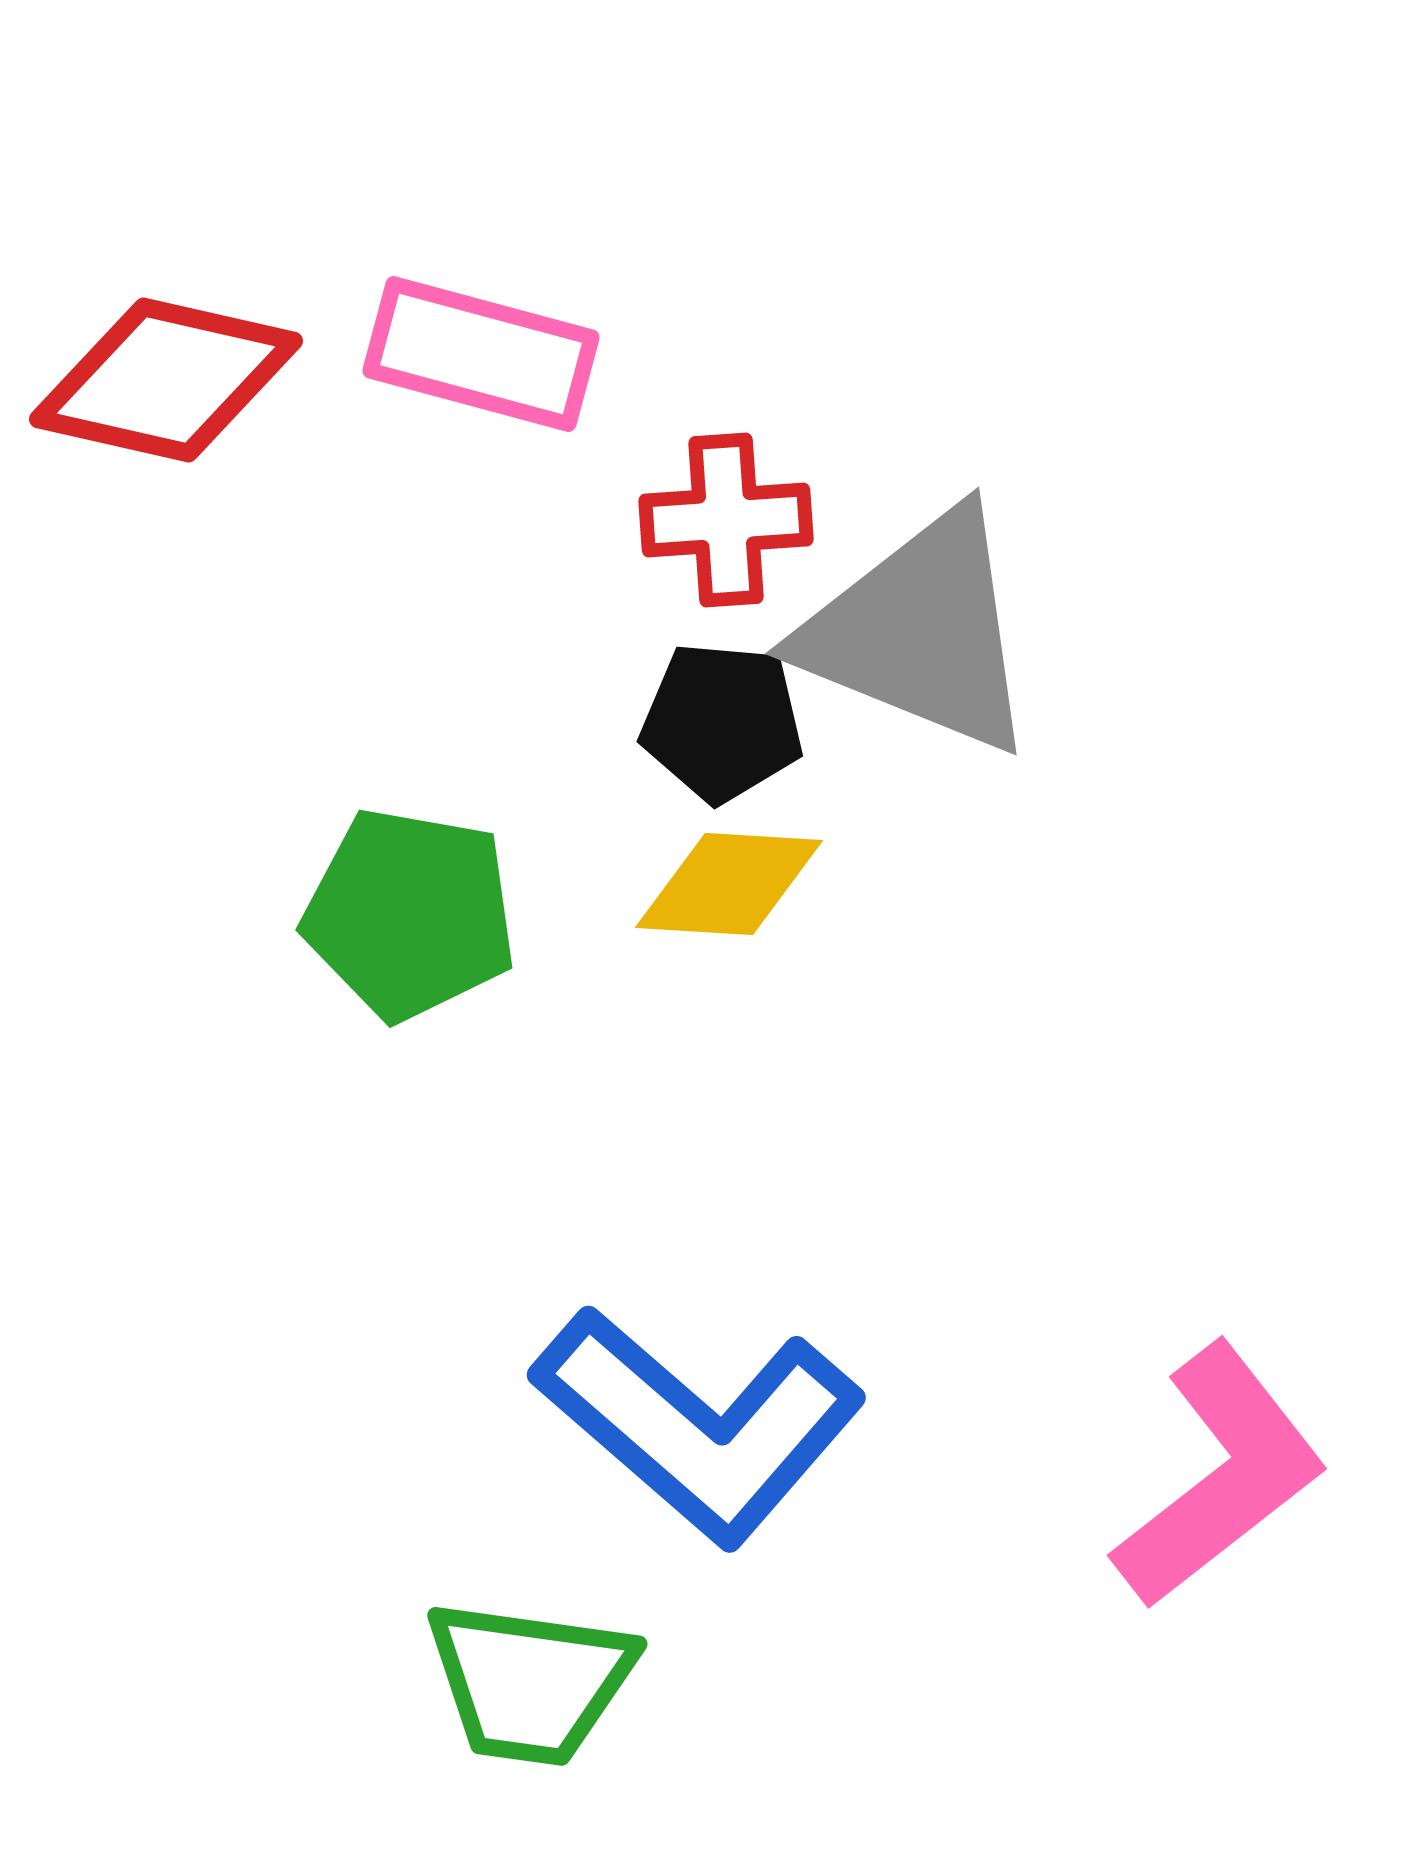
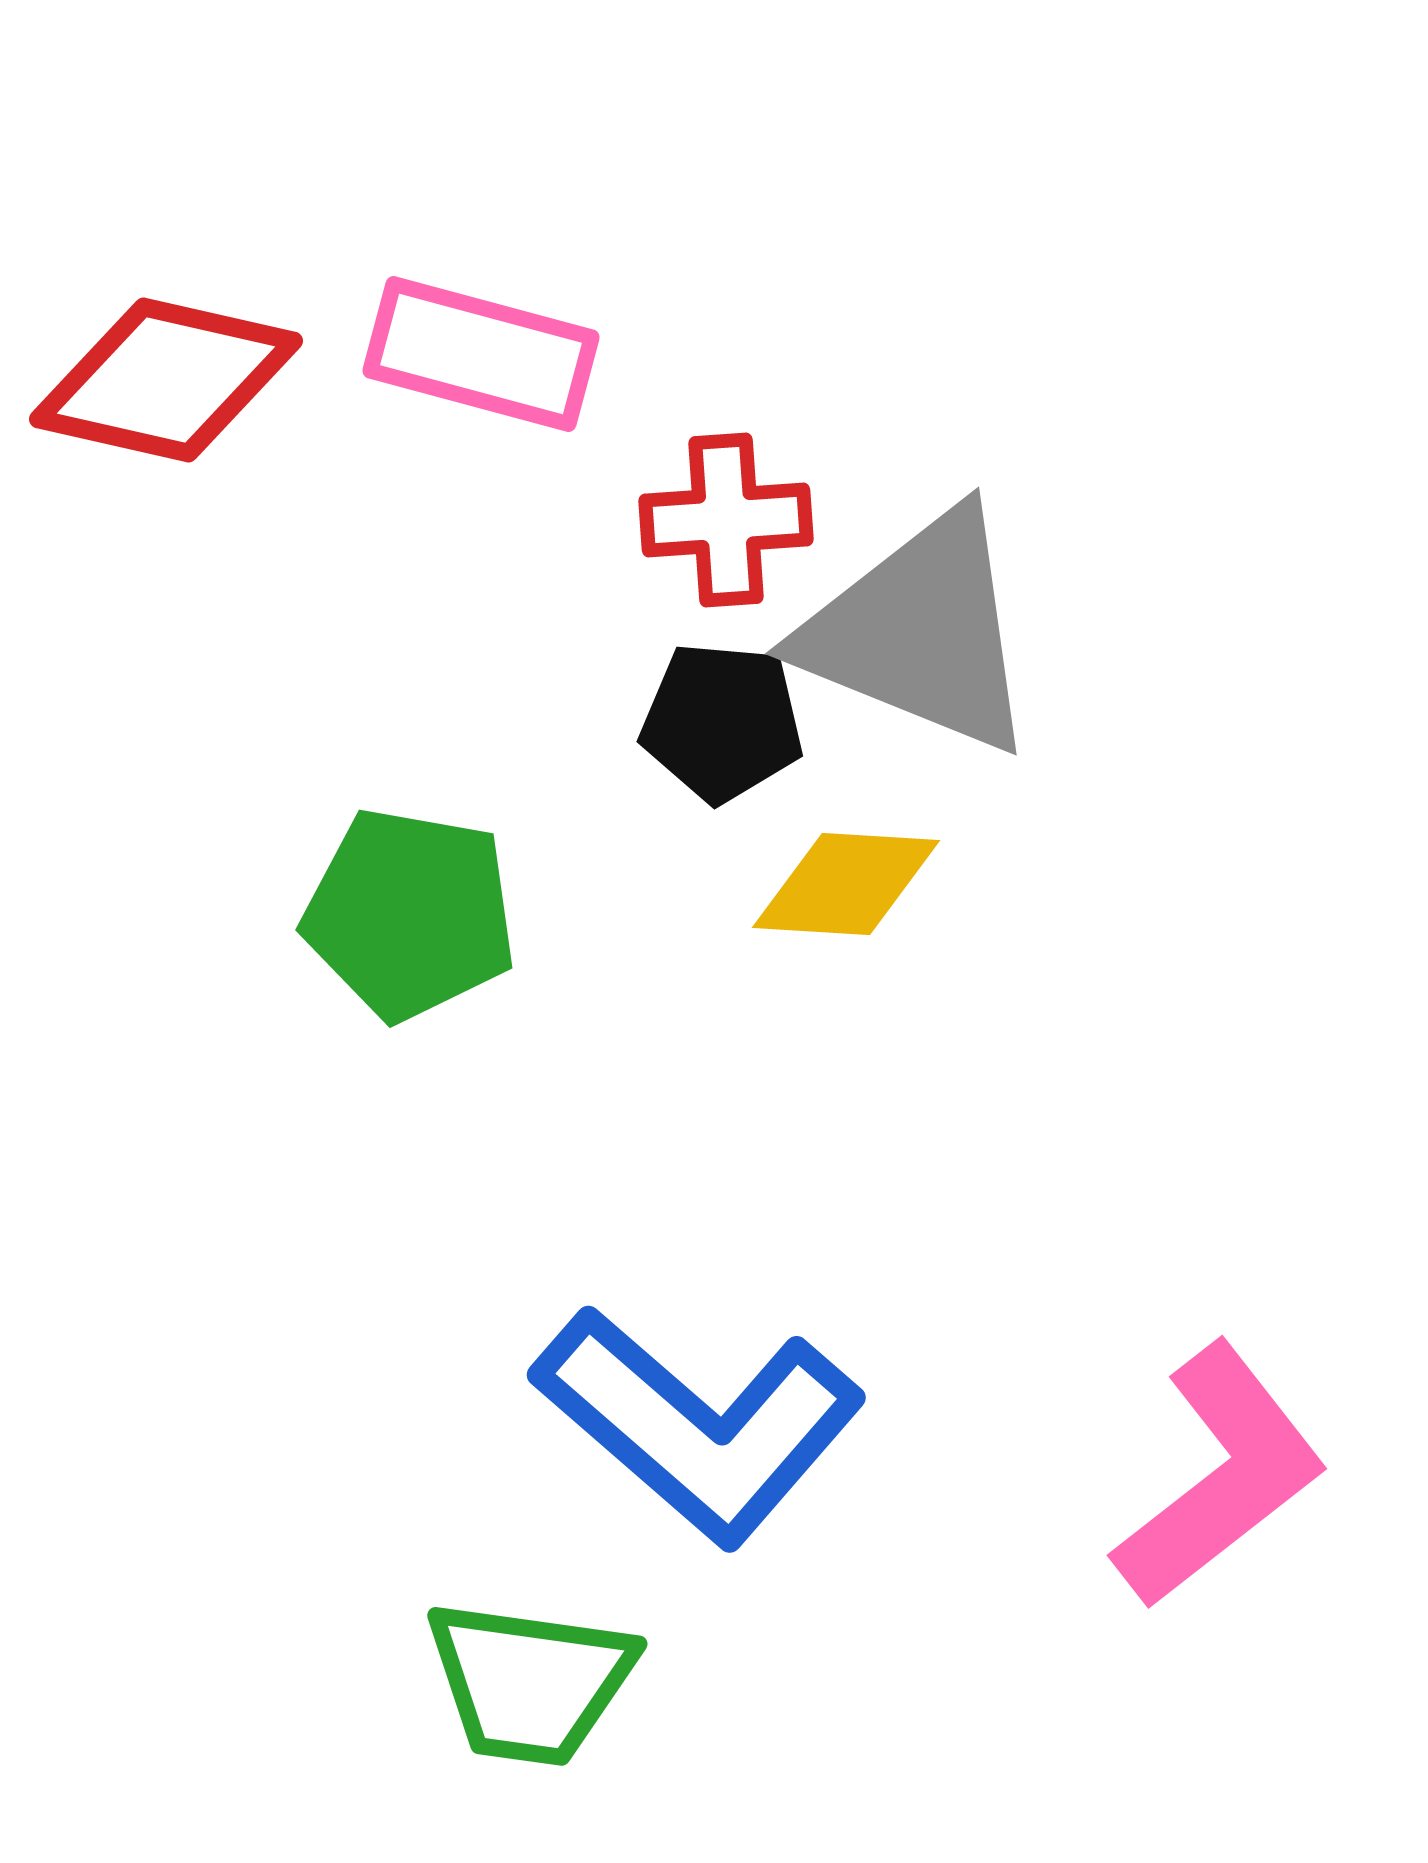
yellow diamond: moved 117 px right
